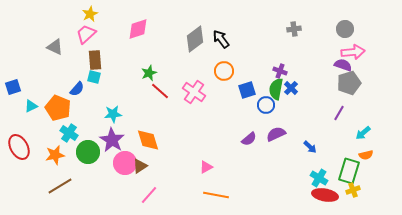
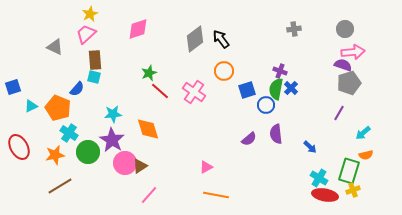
purple semicircle at (276, 134): rotated 72 degrees counterclockwise
orange diamond at (148, 140): moved 11 px up
